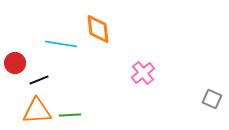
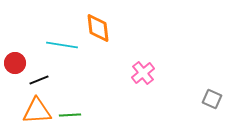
orange diamond: moved 1 px up
cyan line: moved 1 px right, 1 px down
